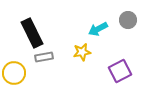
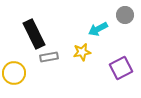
gray circle: moved 3 px left, 5 px up
black rectangle: moved 2 px right, 1 px down
gray rectangle: moved 5 px right
purple square: moved 1 px right, 3 px up
